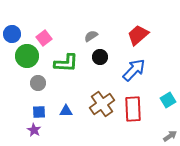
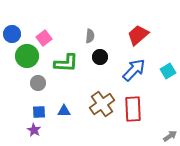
gray semicircle: moved 1 px left; rotated 128 degrees clockwise
cyan square: moved 29 px up
blue triangle: moved 2 px left
